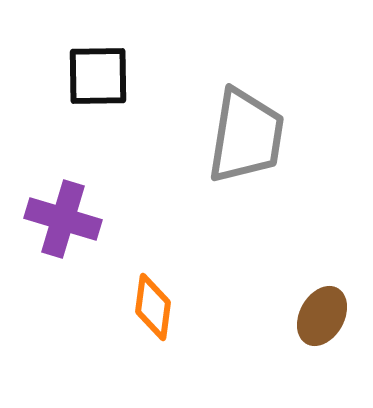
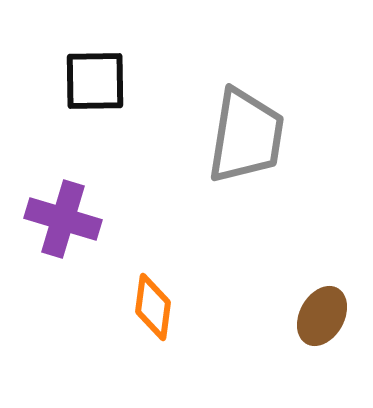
black square: moved 3 px left, 5 px down
